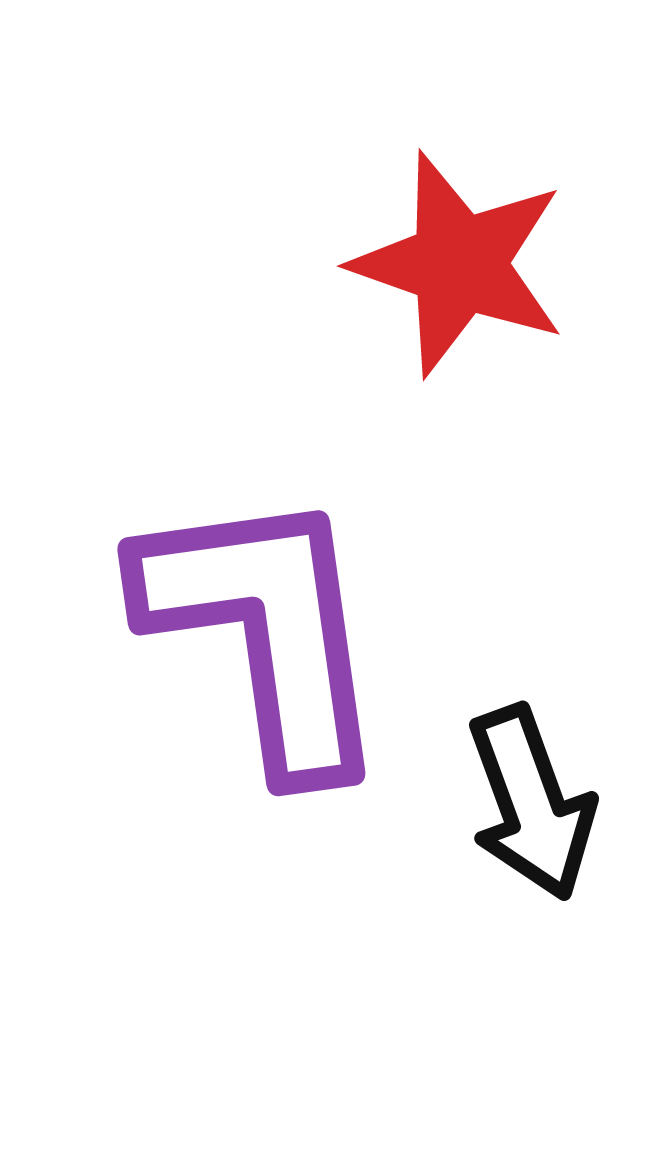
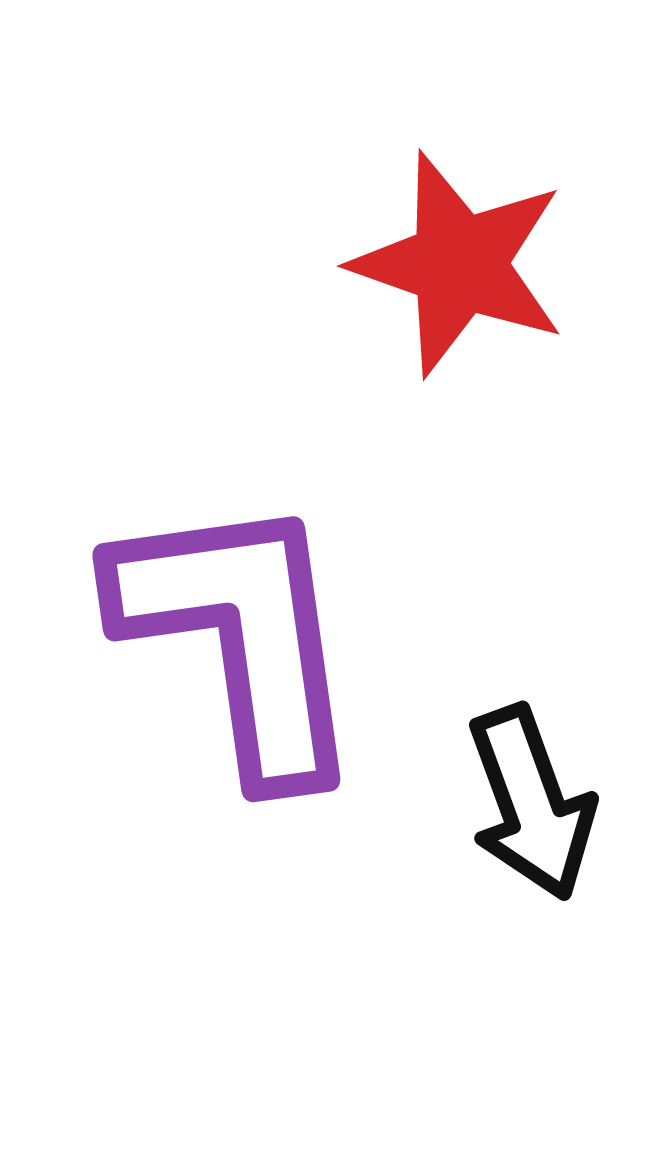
purple L-shape: moved 25 px left, 6 px down
